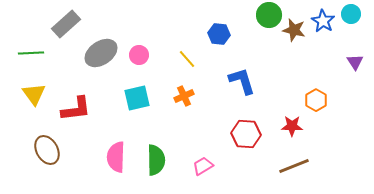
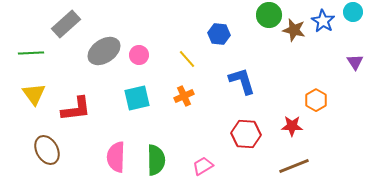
cyan circle: moved 2 px right, 2 px up
gray ellipse: moved 3 px right, 2 px up
